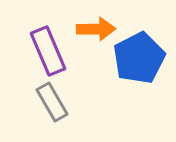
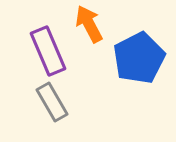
orange arrow: moved 7 px left, 5 px up; rotated 117 degrees counterclockwise
